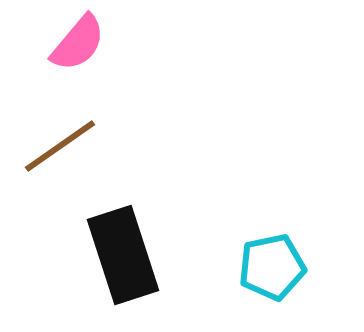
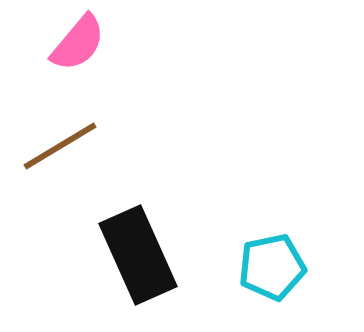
brown line: rotated 4 degrees clockwise
black rectangle: moved 15 px right; rotated 6 degrees counterclockwise
